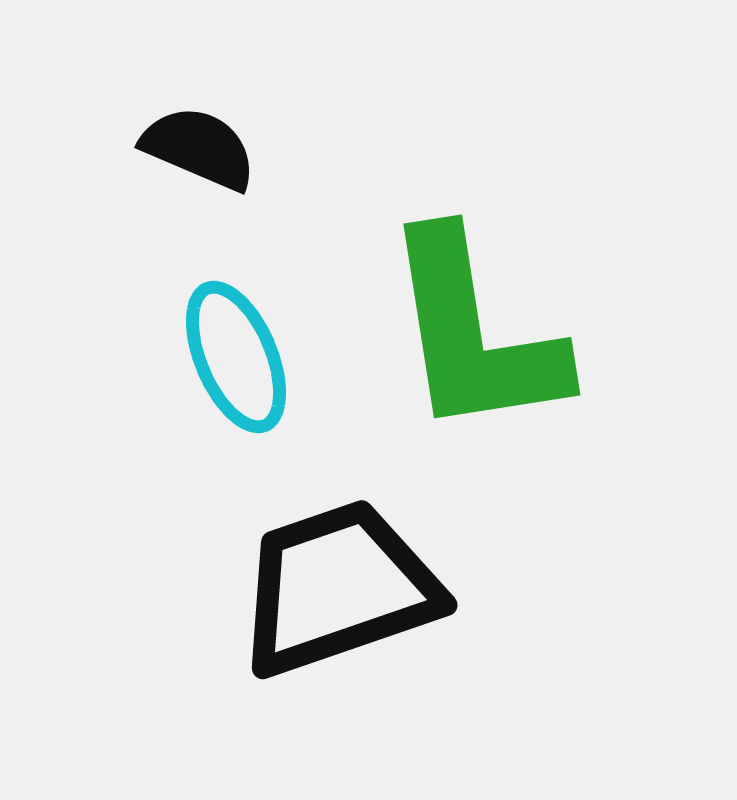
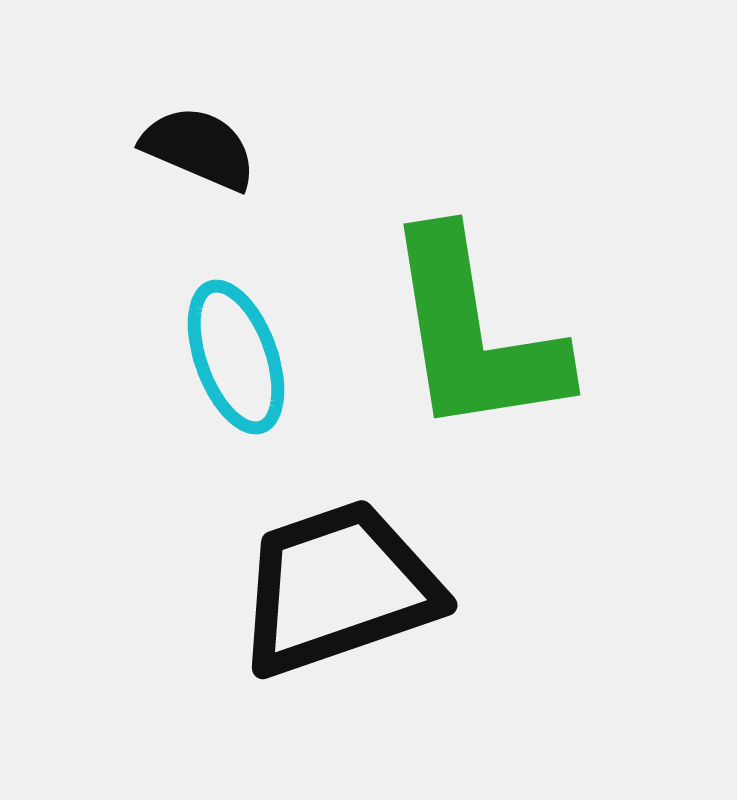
cyan ellipse: rotated 3 degrees clockwise
